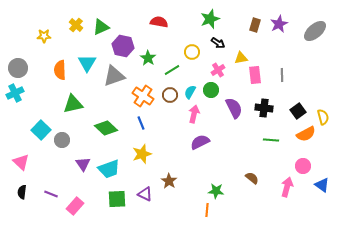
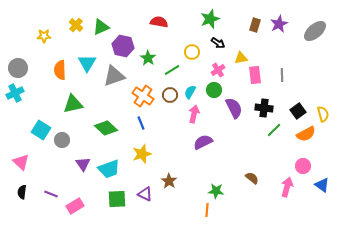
green circle at (211, 90): moved 3 px right
yellow semicircle at (323, 117): moved 3 px up
cyan square at (41, 130): rotated 12 degrees counterclockwise
green line at (271, 140): moved 3 px right, 10 px up; rotated 49 degrees counterclockwise
purple semicircle at (200, 142): moved 3 px right
pink rectangle at (75, 206): rotated 18 degrees clockwise
